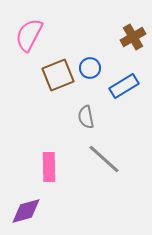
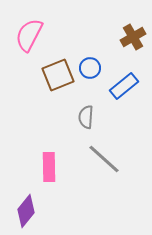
blue rectangle: rotated 8 degrees counterclockwise
gray semicircle: rotated 15 degrees clockwise
purple diamond: rotated 36 degrees counterclockwise
